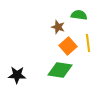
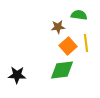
brown star: rotated 24 degrees counterclockwise
yellow line: moved 2 px left
green diamond: moved 2 px right; rotated 15 degrees counterclockwise
